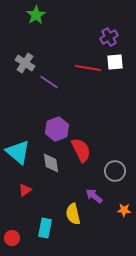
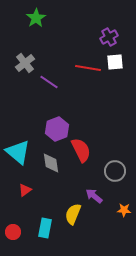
green star: moved 3 px down
gray cross: rotated 18 degrees clockwise
yellow semicircle: rotated 35 degrees clockwise
red circle: moved 1 px right, 6 px up
